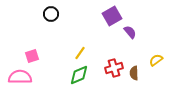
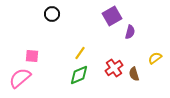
black circle: moved 1 px right
purple semicircle: rotated 56 degrees clockwise
pink square: rotated 24 degrees clockwise
yellow semicircle: moved 1 px left, 2 px up
red cross: rotated 18 degrees counterclockwise
brown semicircle: moved 1 px down; rotated 16 degrees counterclockwise
pink semicircle: moved 1 px down; rotated 40 degrees counterclockwise
